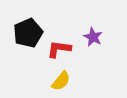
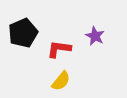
black pentagon: moved 5 px left
purple star: moved 2 px right, 1 px up
